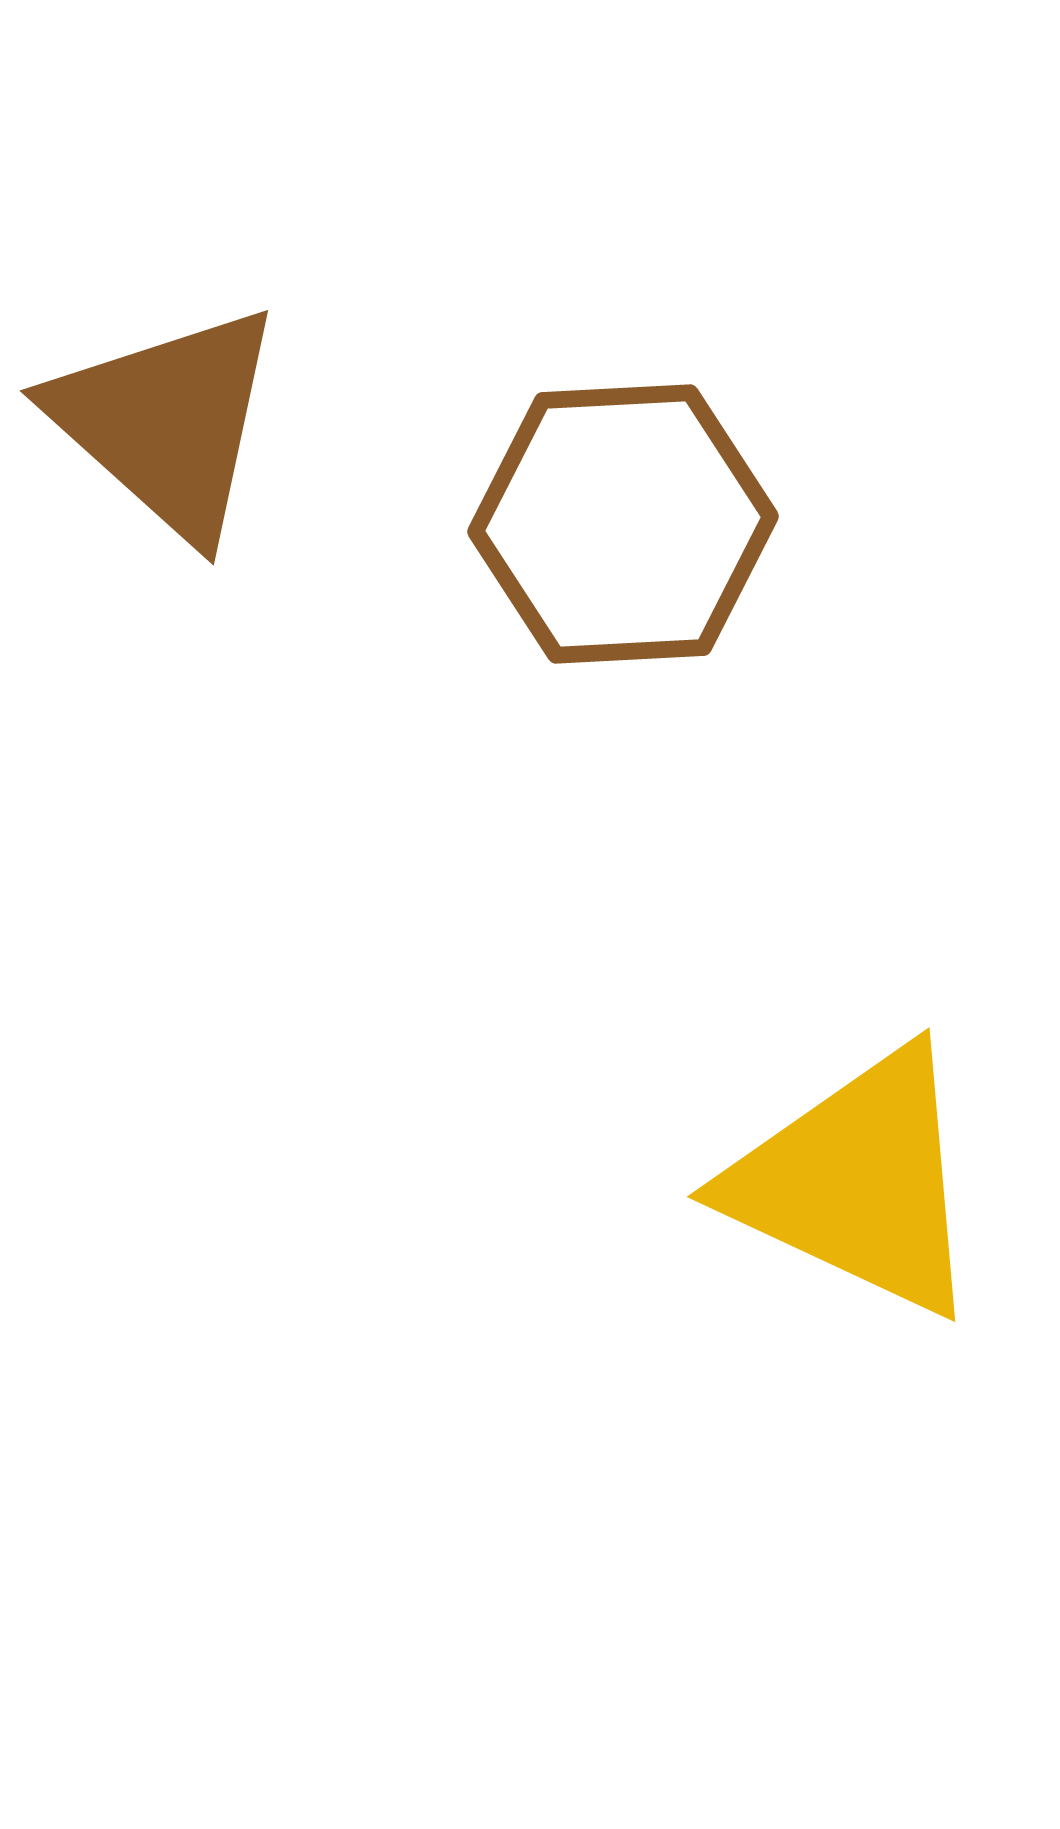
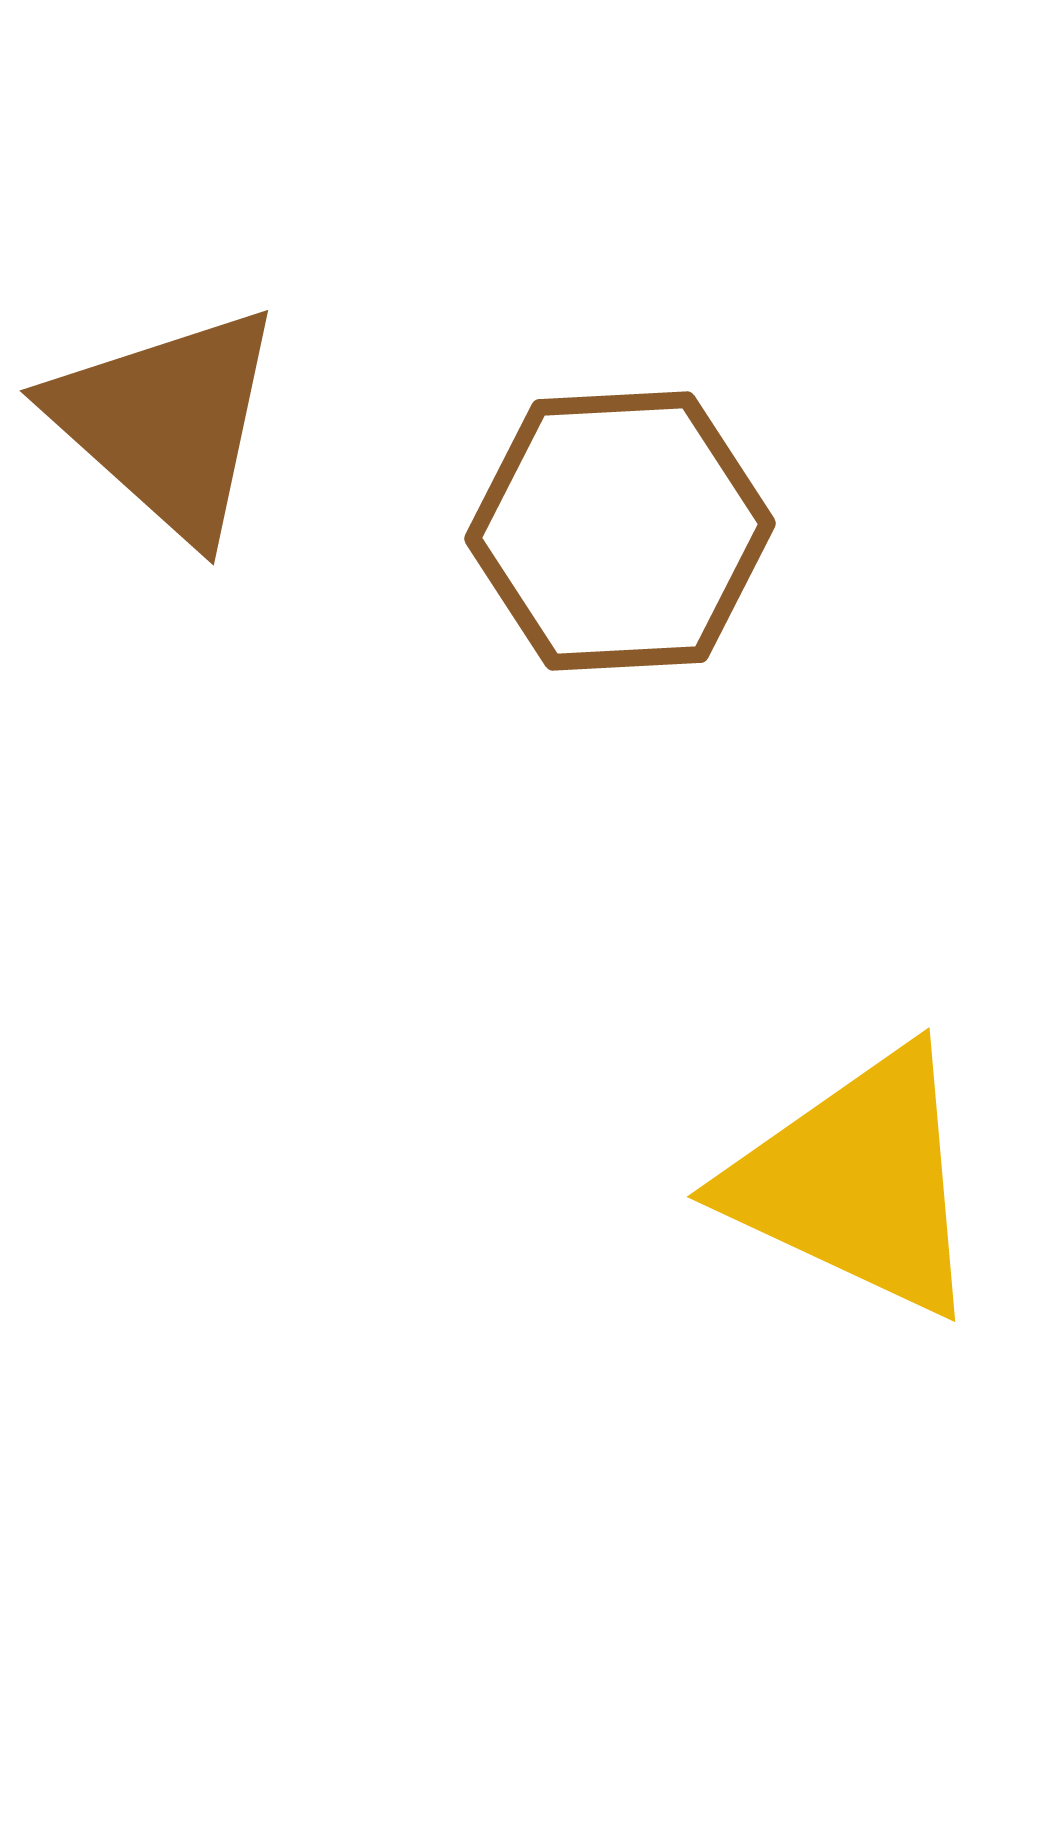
brown hexagon: moved 3 px left, 7 px down
